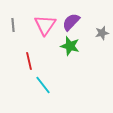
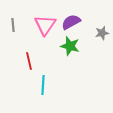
purple semicircle: rotated 18 degrees clockwise
cyan line: rotated 42 degrees clockwise
